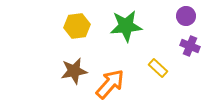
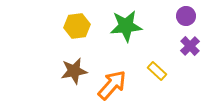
purple cross: rotated 24 degrees clockwise
yellow rectangle: moved 1 px left, 3 px down
orange arrow: moved 2 px right, 1 px down
